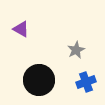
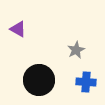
purple triangle: moved 3 px left
blue cross: rotated 24 degrees clockwise
